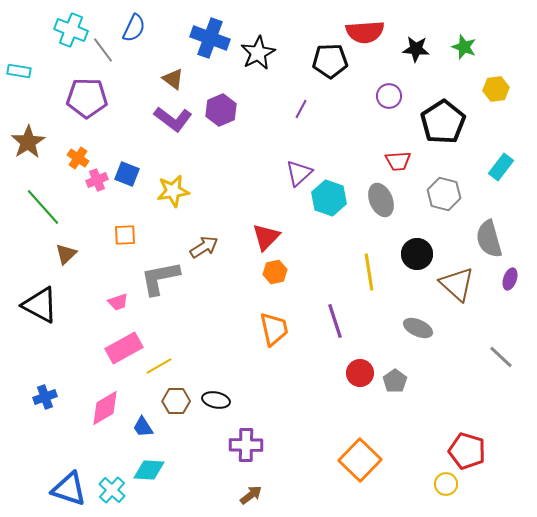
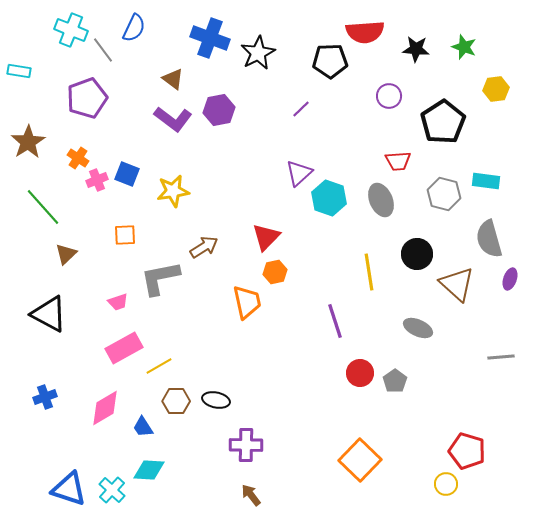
purple pentagon at (87, 98): rotated 21 degrees counterclockwise
purple line at (301, 109): rotated 18 degrees clockwise
purple hexagon at (221, 110): moved 2 px left; rotated 12 degrees clockwise
cyan rectangle at (501, 167): moved 15 px left, 14 px down; rotated 60 degrees clockwise
black triangle at (40, 305): moved 9 px right, 9 px down
orange trapezoid at (274, 329): moved 27 px left, 27 px up
gray line at (501, 357): rotated 48 degrees counterclockwise
brown arrow at (251, 495): rotated 90 degrees counterclockwise
